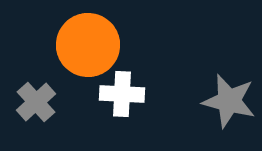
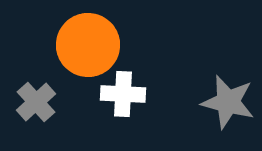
white cross: moved 1 px right
gray star: moved 1 px left, 1 px down
